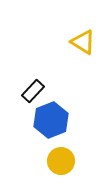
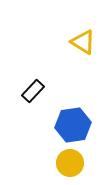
blue hexagon: moved 22 px right, 5 px down; rotated 12 degrees clockwise
yellow circle: moved 9 px right, 2 px down
